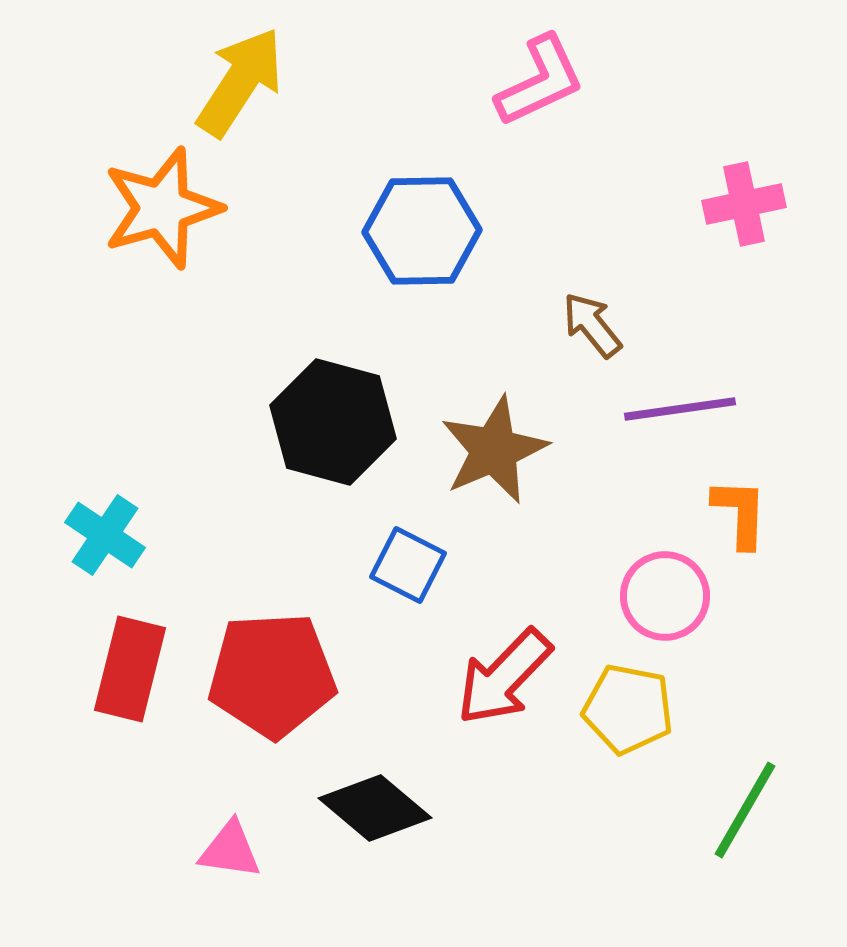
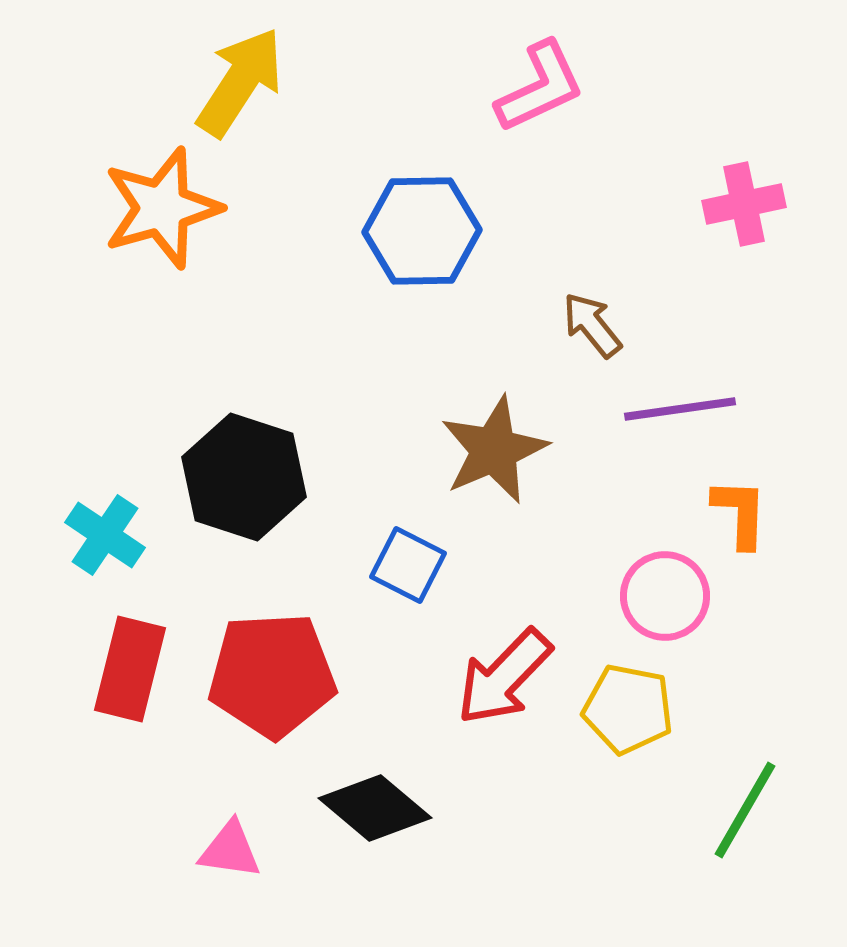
pink L-shape: moved 6 px down
black hexagon: moved 89 px left, 55 px down; rotated 3 degrees clockwise
